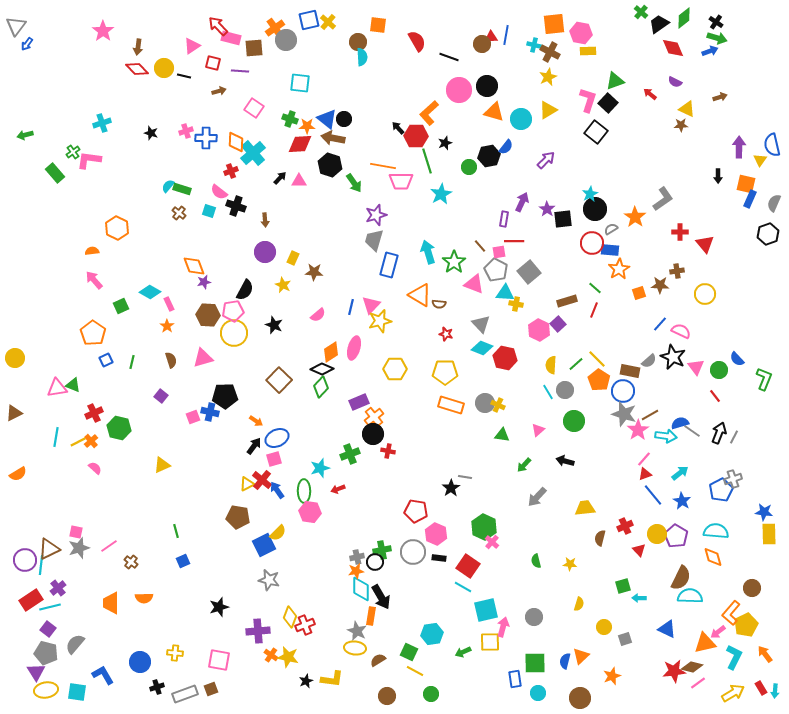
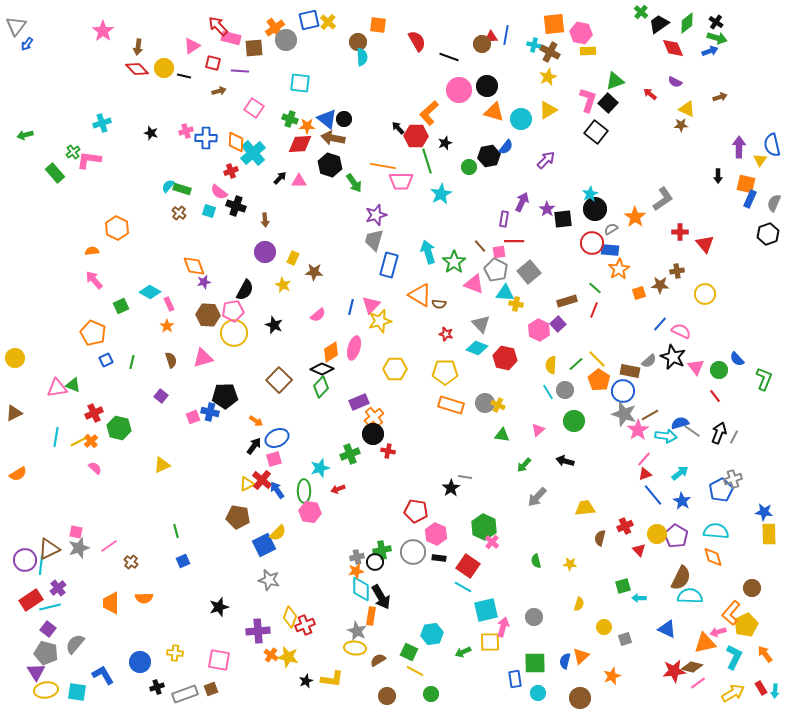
green diamond at (684, 18): moved 3 px right, 5 px down
orange pentagon at (93, 333): rotated 10 degrees counterclockwise
cyan diamond at (482, 348): moved 5 px left
pink arrow at (718, 632): rotated 21 degrees clockwise
